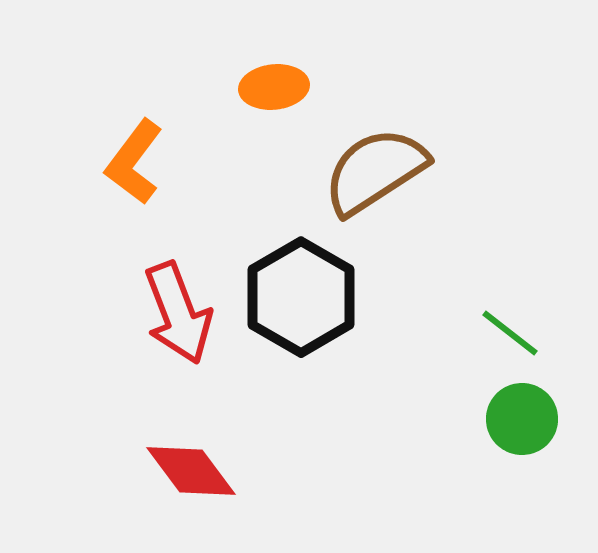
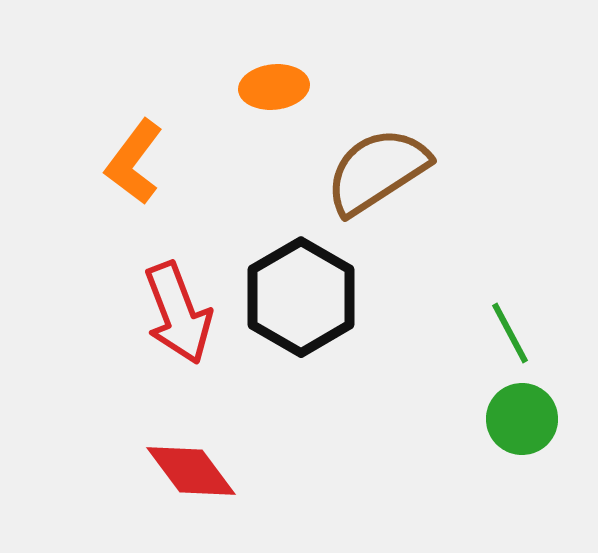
brown semicircle: moved 2 px right
green line: rotated 24 degrees clockwise
